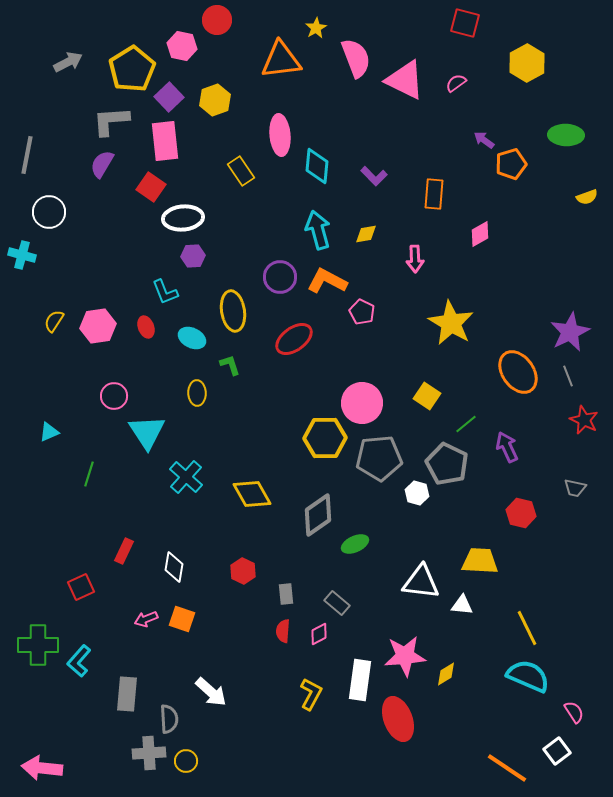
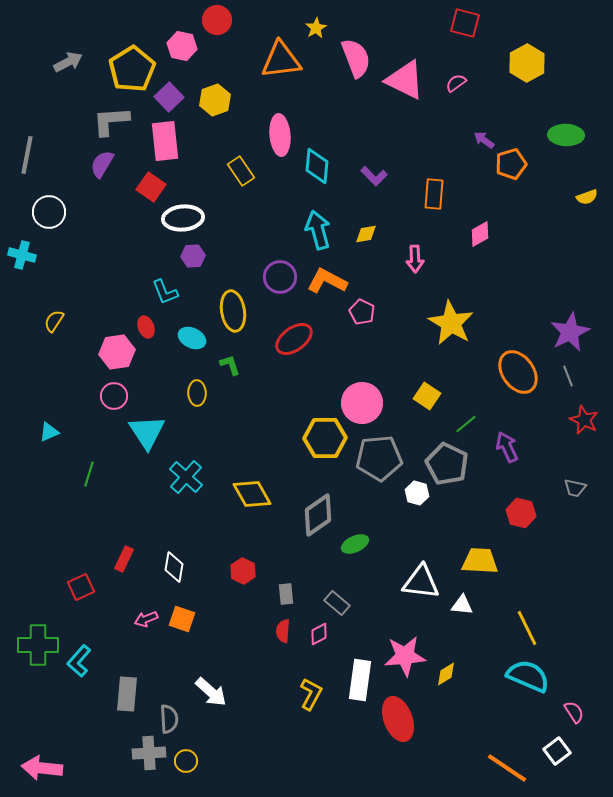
pink hexagon at (98, 326): moved 19 px right, 26 px down
red rectangle at (124, 551): moved 8 px down
